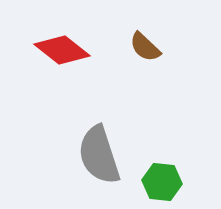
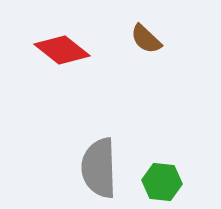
brown semicircle: moved 1 px right, 8 px up
gray semicircle: moved 13 px down; rotated 16 degrees clockwise
